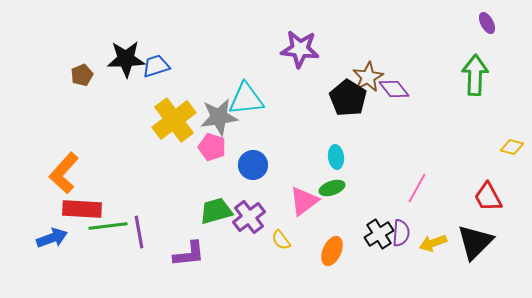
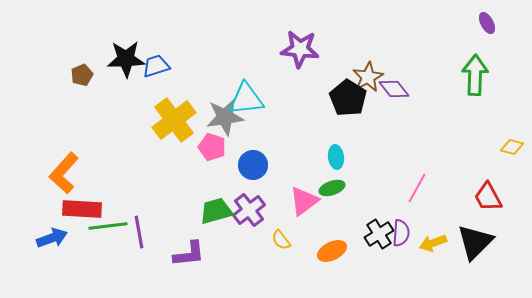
gray star: moved 6 px right
purple cross: moved 7 px up
orange ellipse: rotated 40 degrees clockwise
